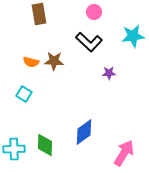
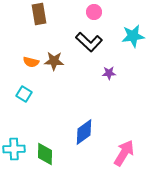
green diamond: moved 9 px down
